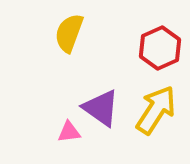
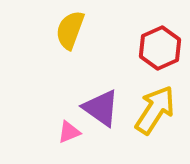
yellow semicircle: moved 1 px right, 3 px up
yellow arrow: moved 1 px left
pink triangle: rotated 15 degrees counterclockwise
